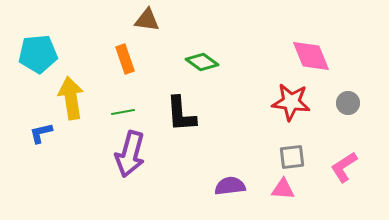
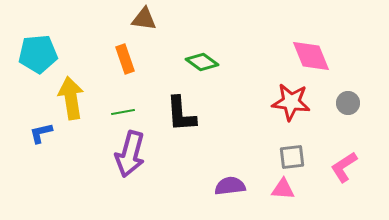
brown triangle: moved 3 px left, 1 px up
